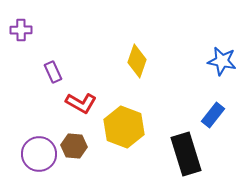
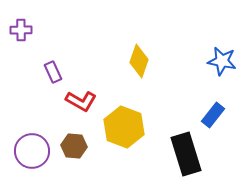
yellow diamond: moved 2 px right
red L-shape: moved 2 px up
purple circle: moved 7 px left, 3 px up
